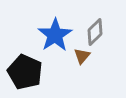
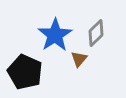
gray diamond: moved 1 px right, 1 px down
brown triangle: moved 3 px left, 3 px down
